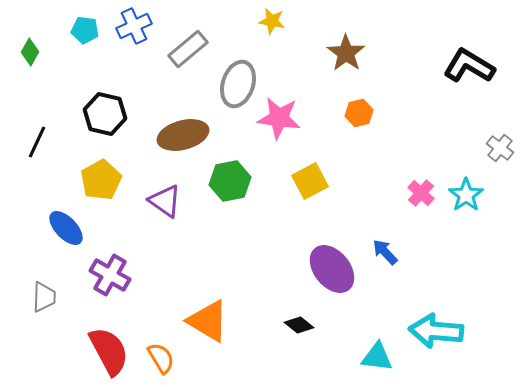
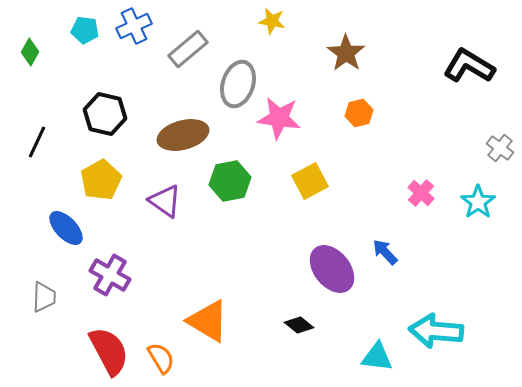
cyan star: moved 12 px right, 7 px down
